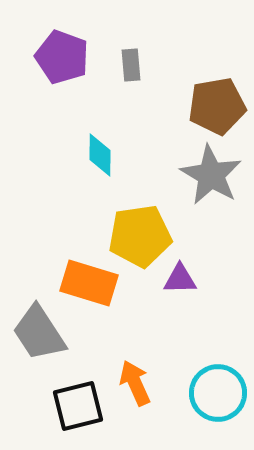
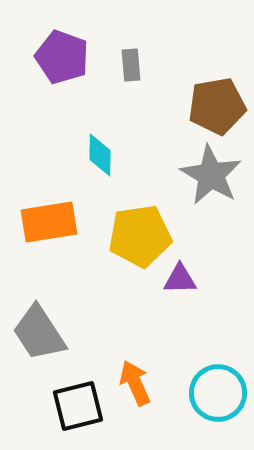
orange rectangle: moved 40 px left, 61 px up; rotated 26 degrees counterclockwise
